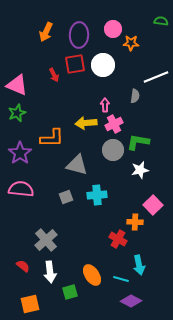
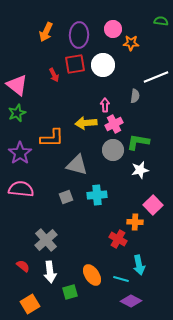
pink triangle: rotated 15 degrees clockwise
orange square: rotated 18 degrees counterclockwise
